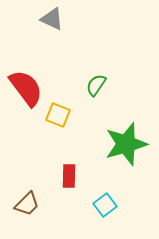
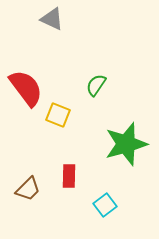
brown trapezoid: moved 1 px right, 15 px up
